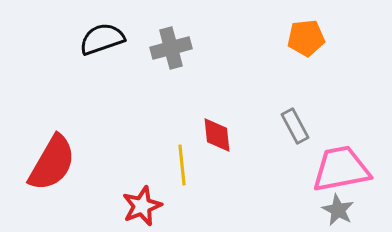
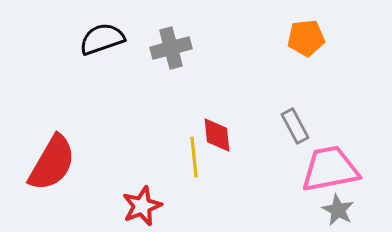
yellow line: moved 12 px right, 8 px up
pink trapezoid: moved 11 px left
